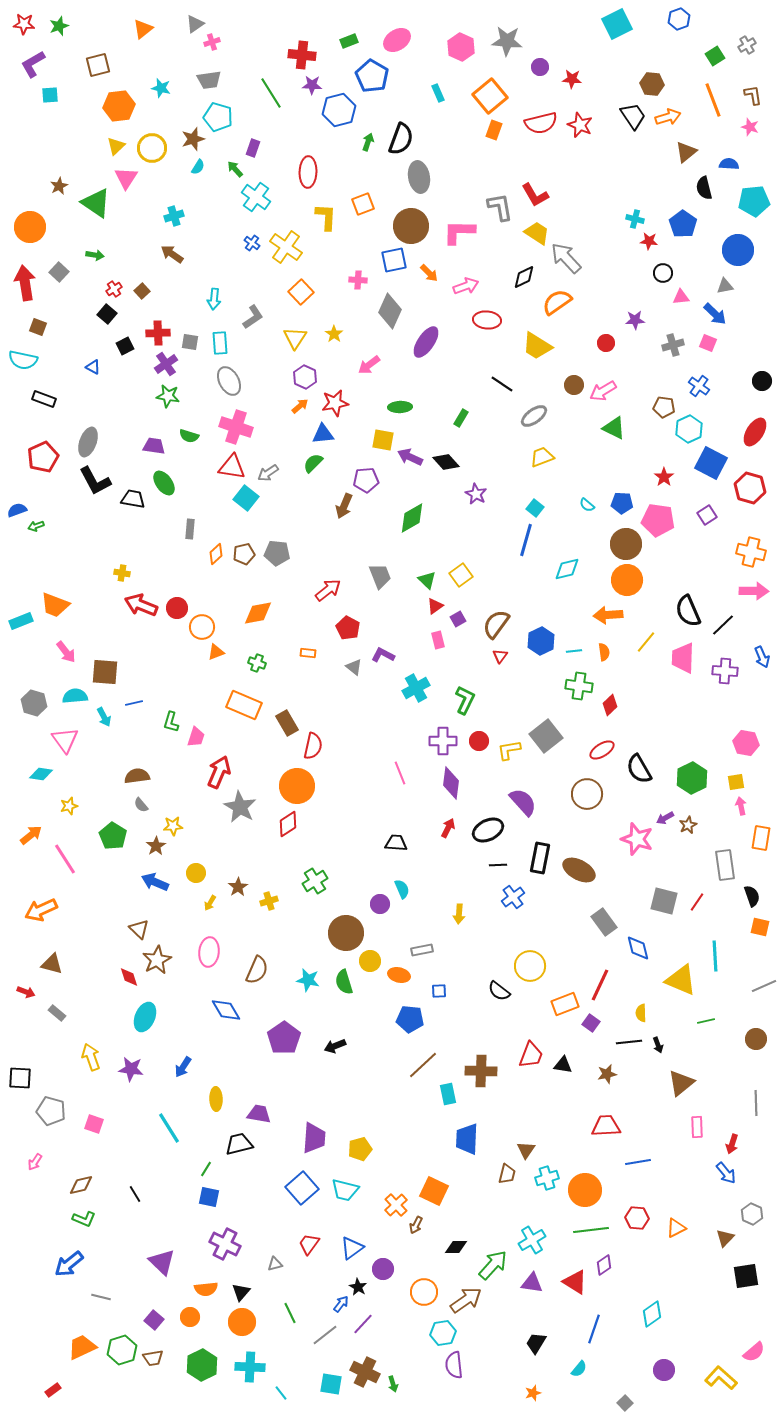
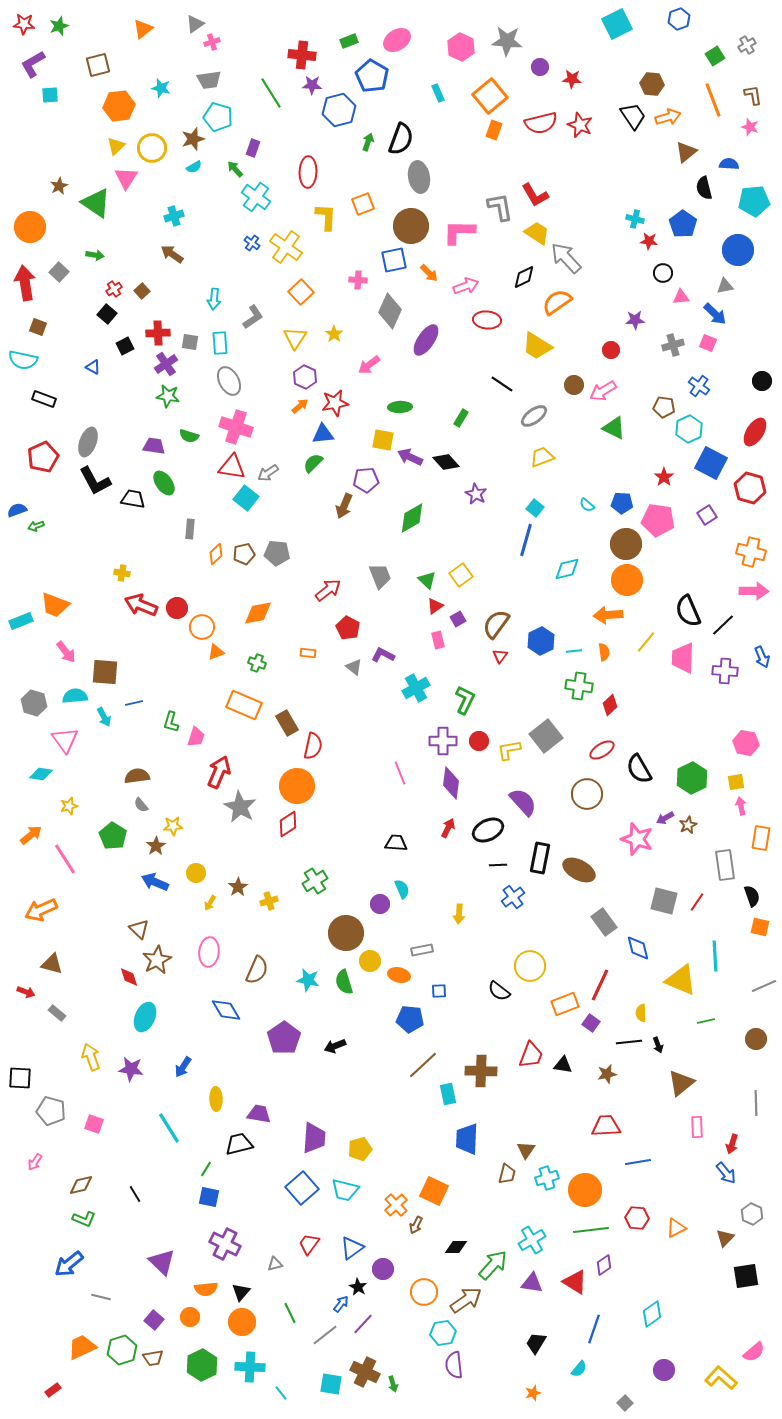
cyan semicircle at (198, 167): moved 4 px left; rotated 28 degrees clockwise
purple ellipse at (426, 342): moved 2 px up
red circle at (606, 343): moved 5 px right, 7 px down
